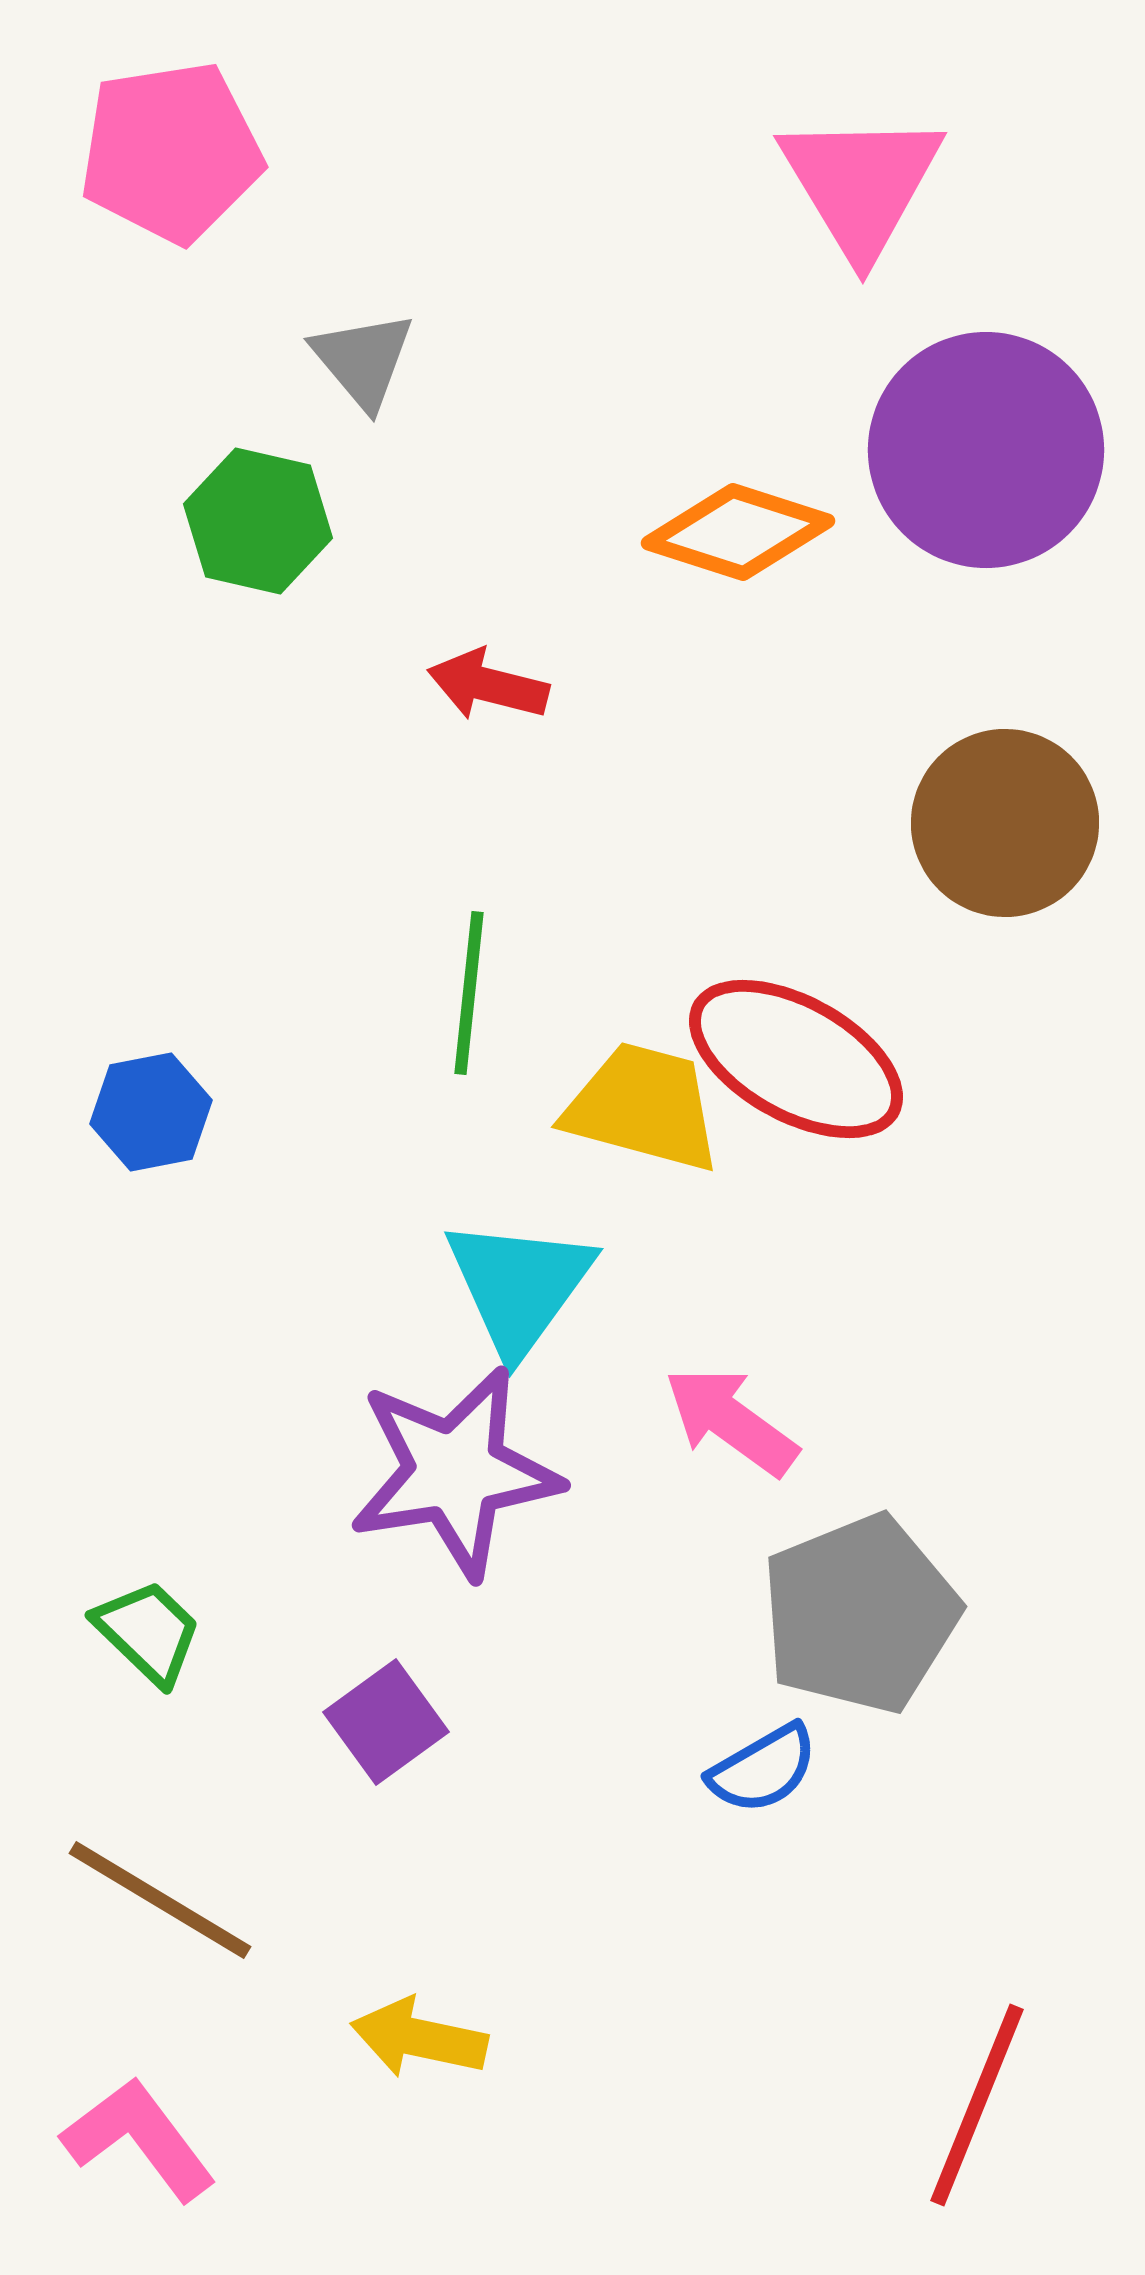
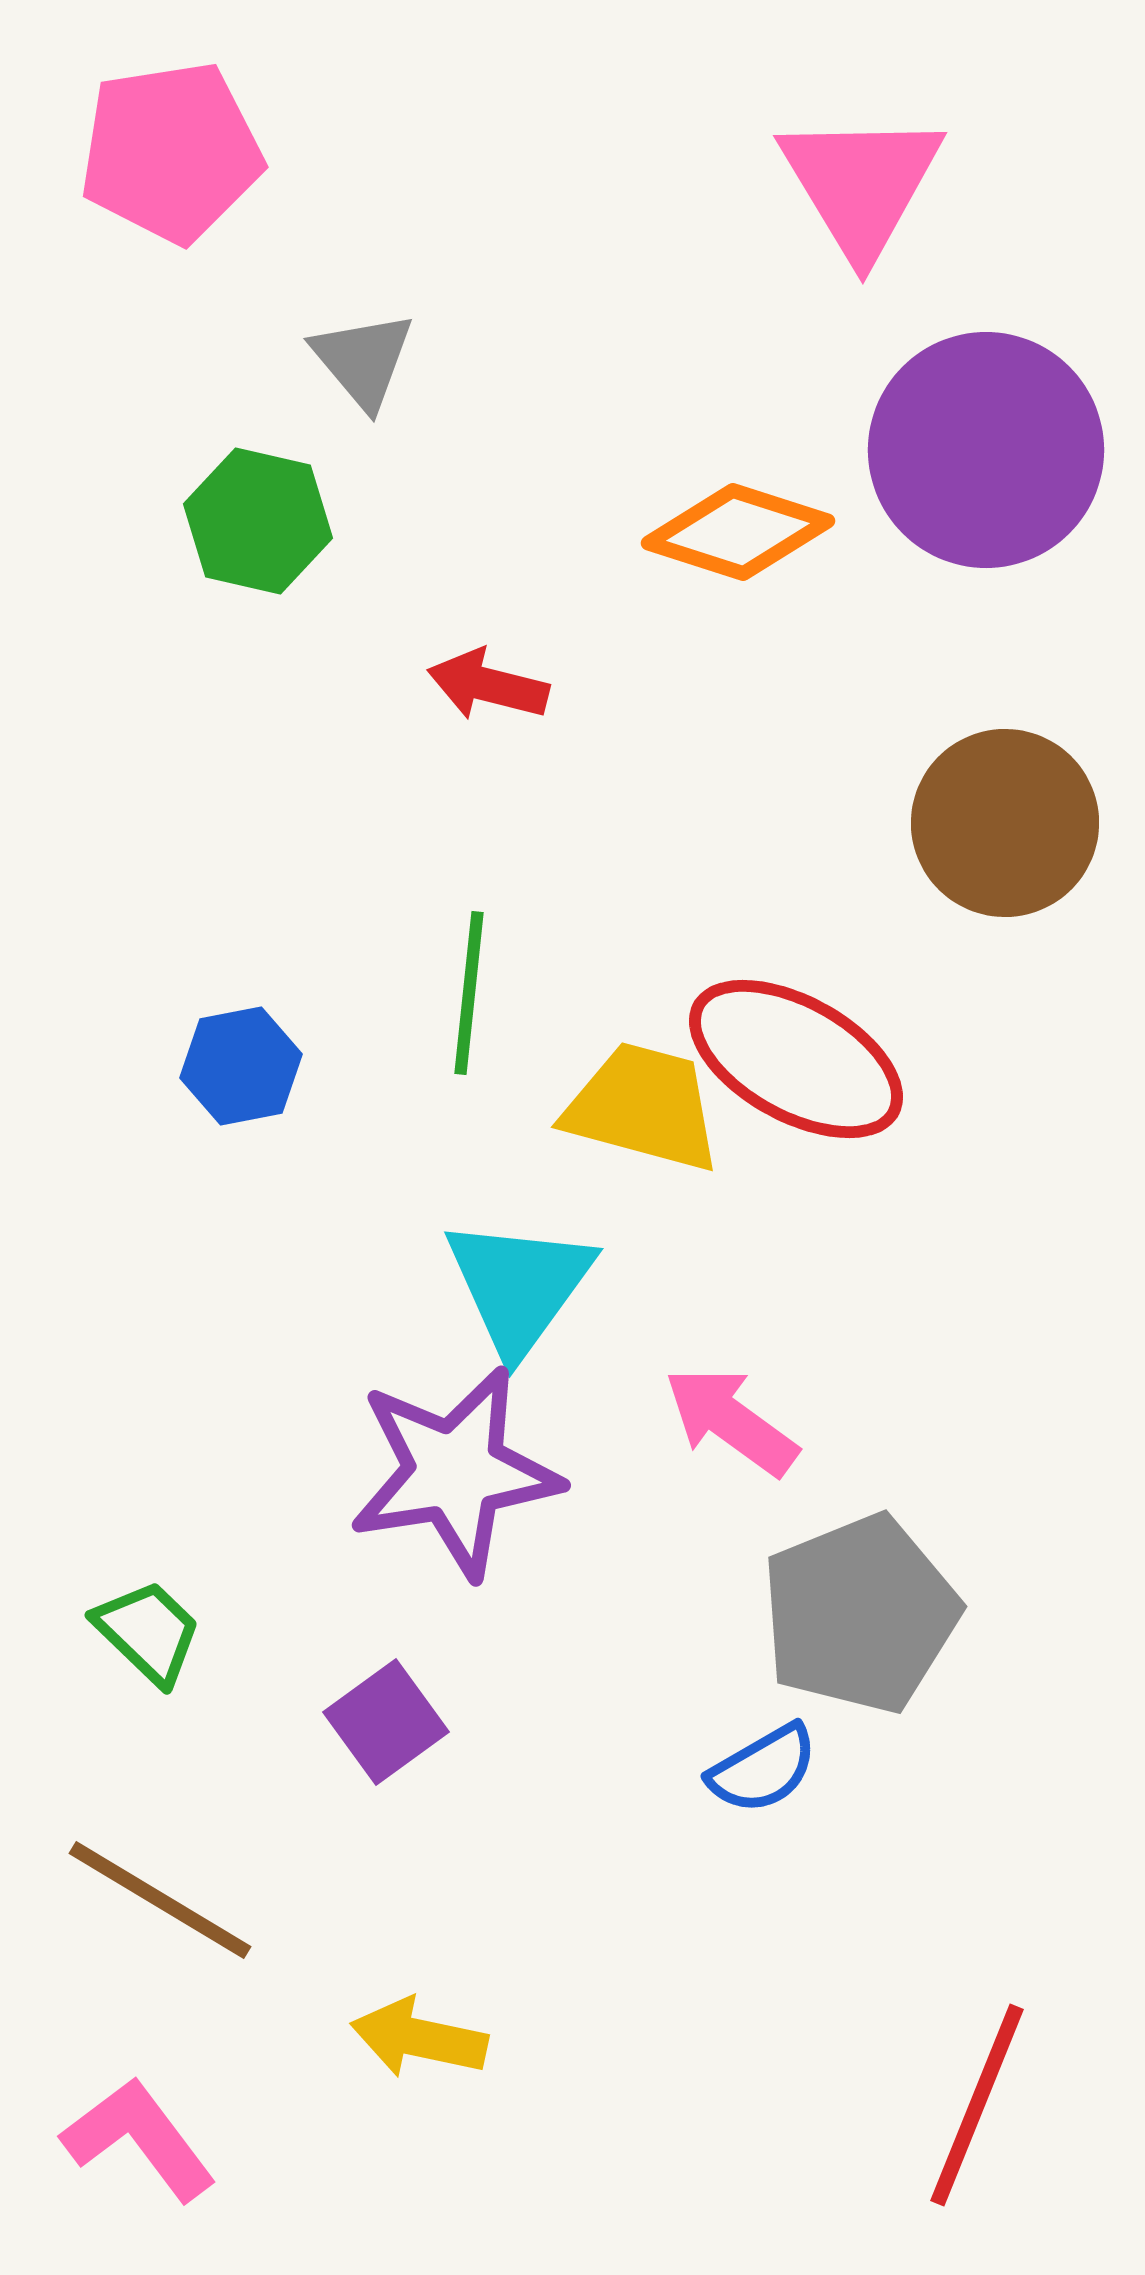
blue hexagon: moved 90 px right, 46 px up
